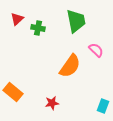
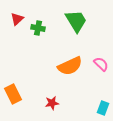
green trapezoid: rotated 20 degrees counterclockwise
pink semicircle: moved 5 px right, 14 px down
orange semicircle: rotated 30 degrees clockwise
orange rectangle: moved 2 px down; rotated 24 degrees clockwise
cyan rectangle: moved 2 px down
